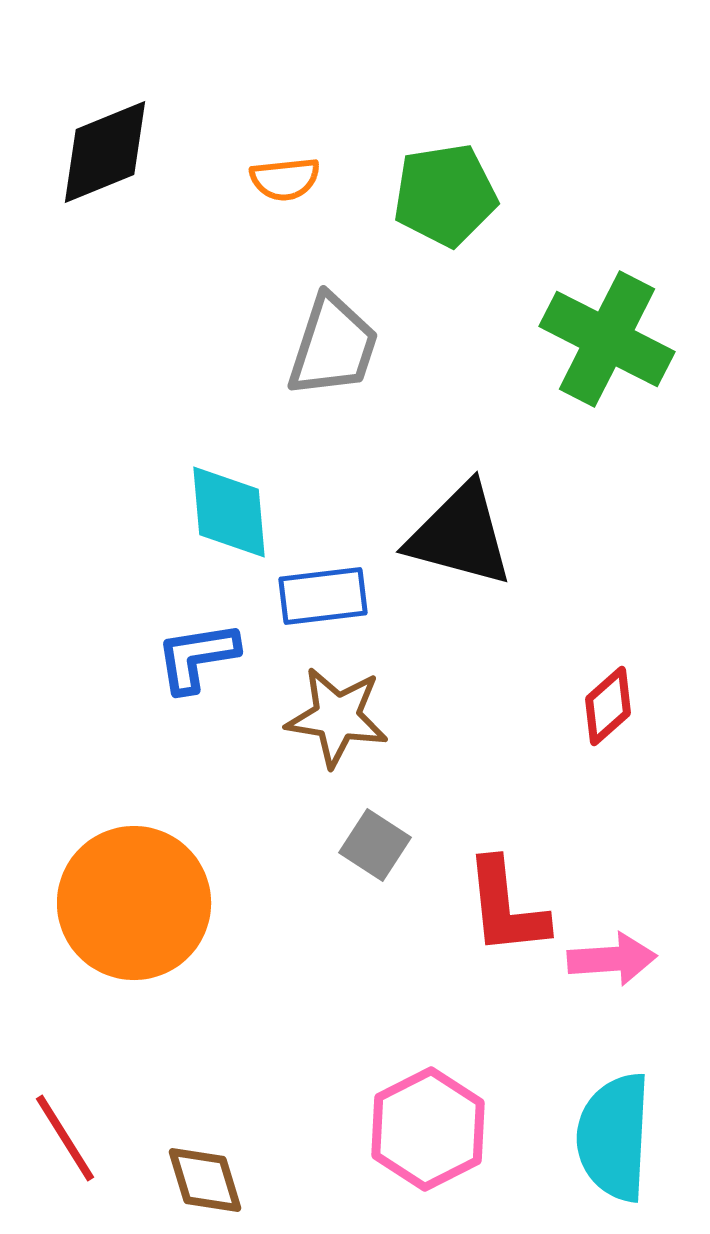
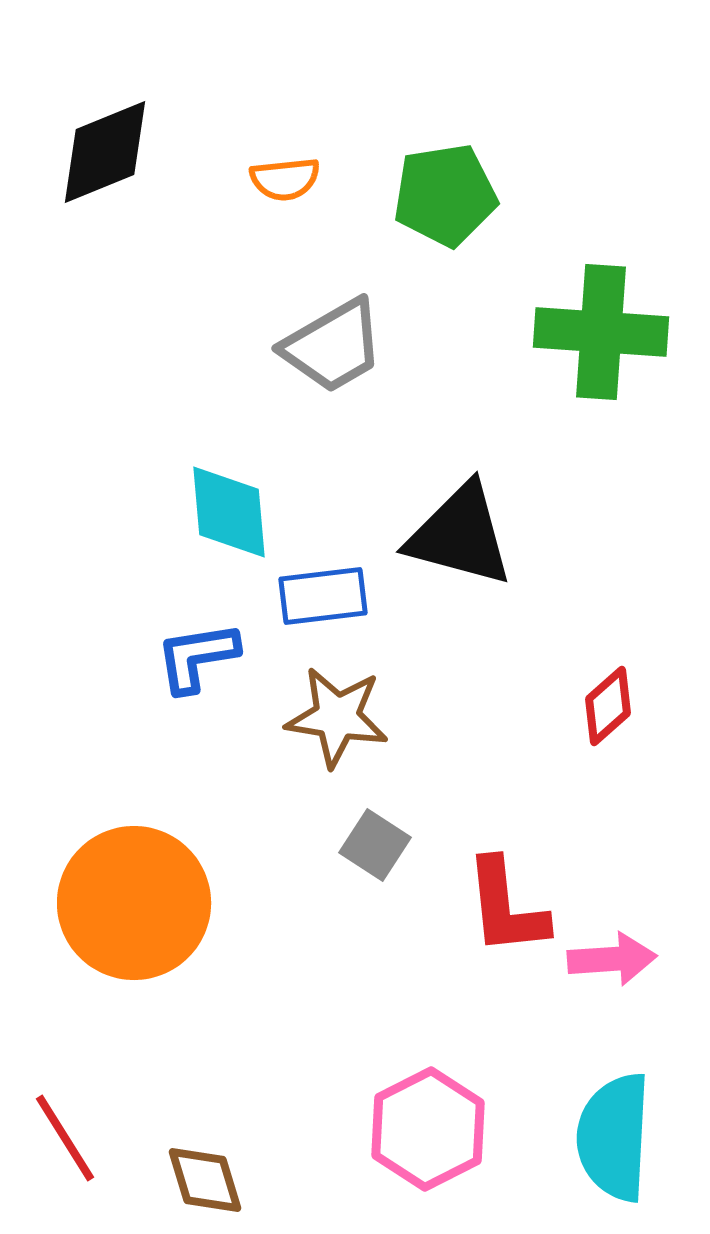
green cross: moved 6 px left, 7 px up; rotated 23 degrees counterclockwise
gray trapezoid: rotated 42 degrees clockwise
